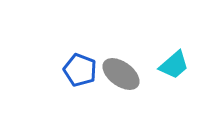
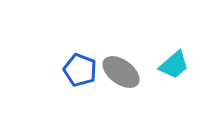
gray ellipse: moved 2 px up
